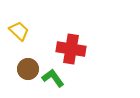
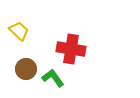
brown circle: moved 2 px left
